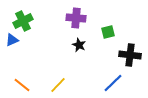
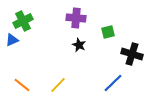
black cross: moved 2 px right, 1 px up; rotated 10 degrees clockwise
